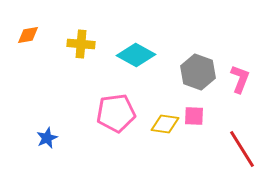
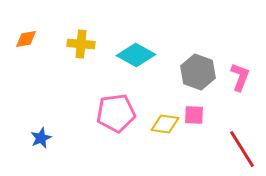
orange diamond: moved 2 px left, 4 px down
pink L-shape: moved 2 px up
pink square: moved 1 px up
blue star: moved 6 px left
